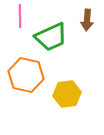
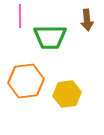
brown arrow: rotated 10 degrees counterclockwise
green trapezoid: moved 1 px left; rotated 24 degrees clockwise
orange hexagon: moved 6 px down; rotated 20 degrees counterclockwise
